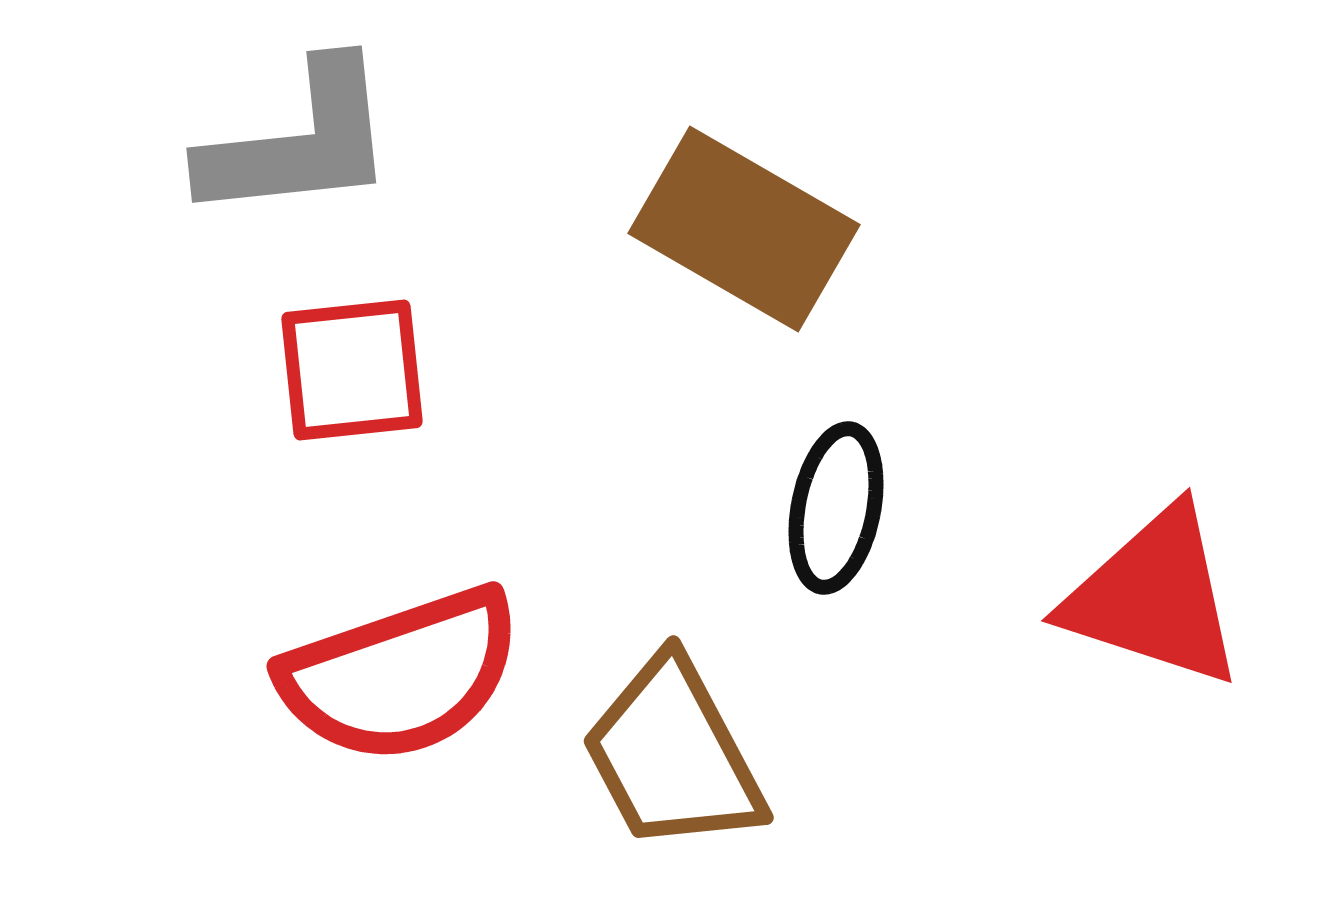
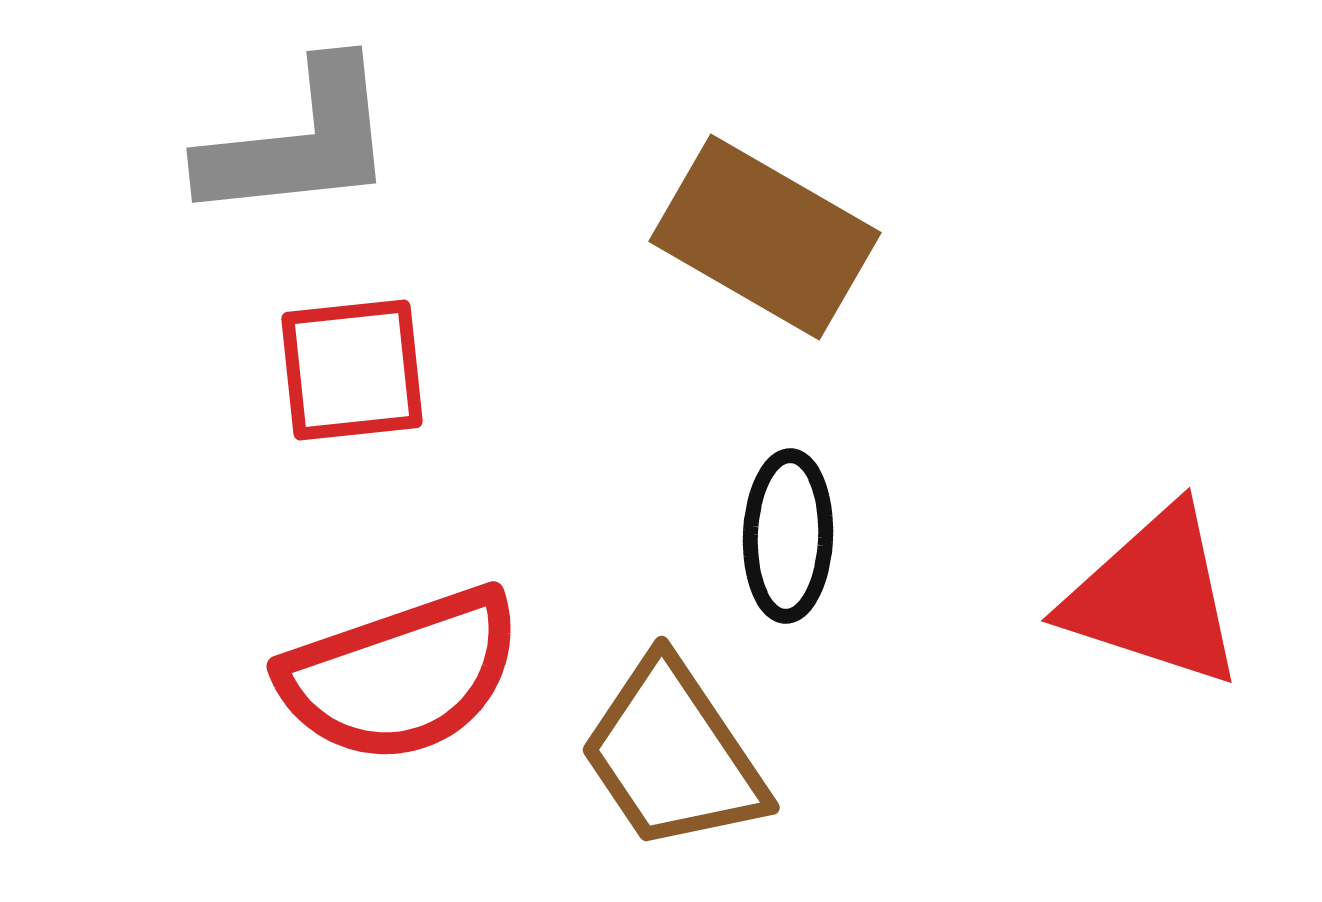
brown rectangle: moved 21 px right, 8 px down
black ellipse: moved 48 px left, 28 px down; rotated 9 degrees counterclockwise
brown trapezoid: rotated 6 degrees counterclockwise
